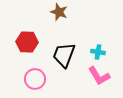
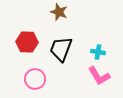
black trapezoid: moved 3 px left, 6 px up
